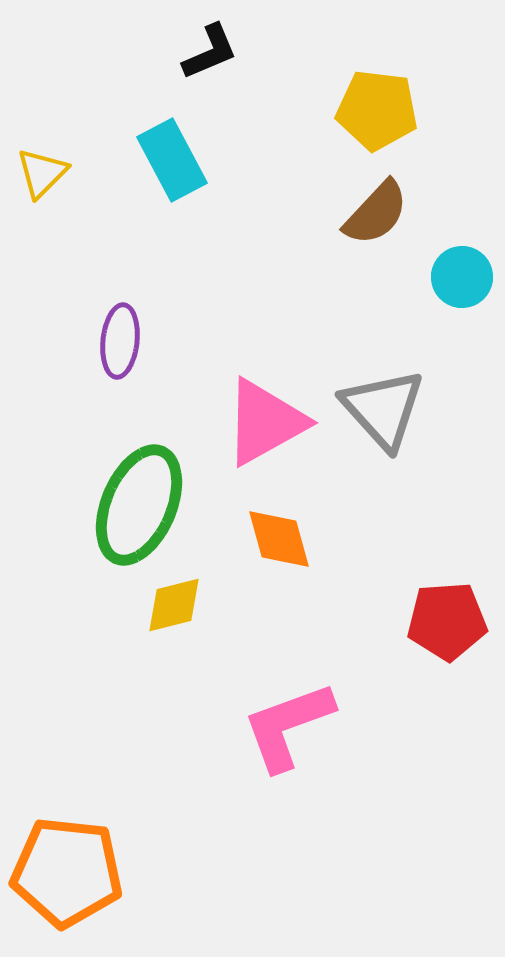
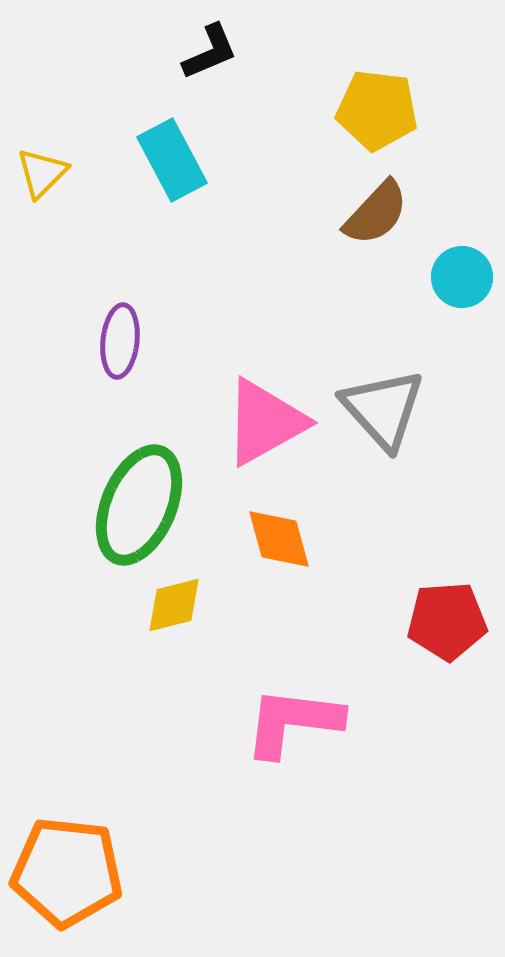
pink L-shape: moved 5 px right, 4 px up; rotated 27 degrees clockwise
